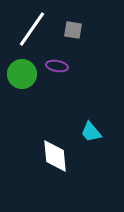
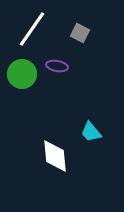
gray square: moved 7 px right, 3 px down; rotated 18 degrees clockwise
